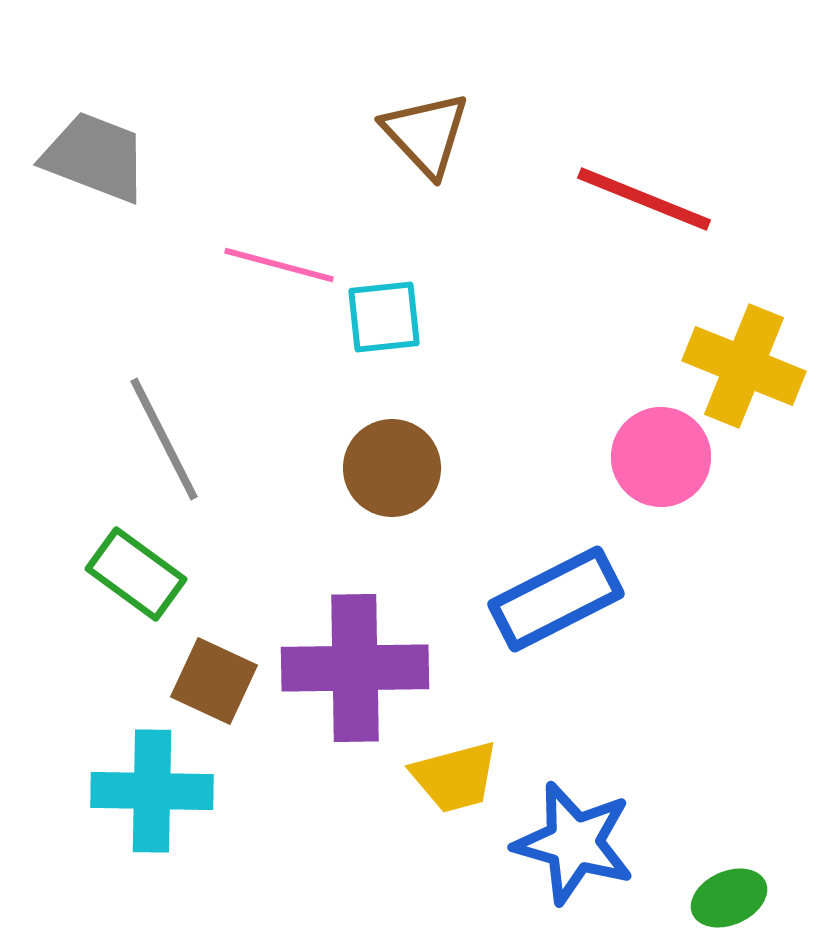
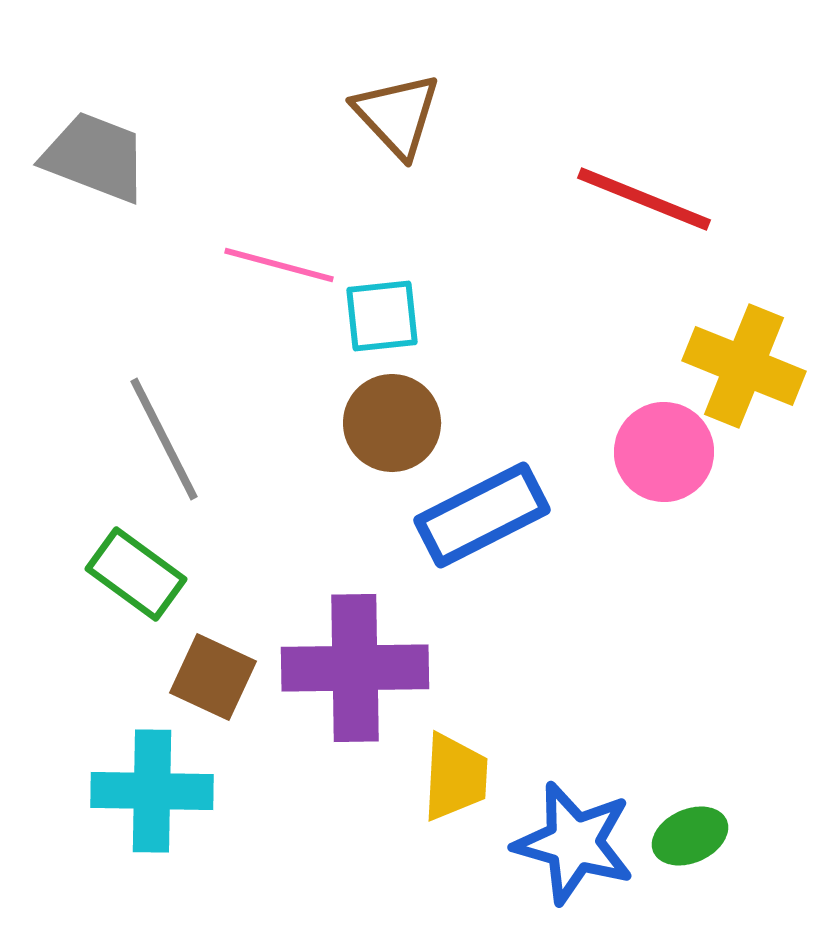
brown triangle: moved 29 px left, 19 px up
cyan square: moved 2 px left, 1 px up
pink circle: moved 3 px right, 5 px up
brown circle: moved 45 px up
blue rectangle: moved 74 px left, 84 px up
brown square: moved 1 px left, 4 px up
yellow trapezoid: rotated 72 degrees counterclockwise
green ellipse: moved 39 px left, 62 px up
